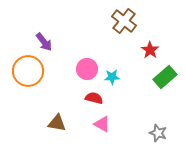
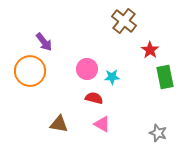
orange circle: moved 2 px right
green rectangle: rotated 60 degrees counterclockwise
brown triangle: moved 2 px right, 1 px down
